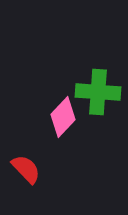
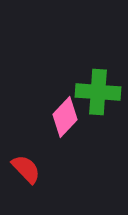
pink diamond: moved 2 px right
